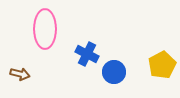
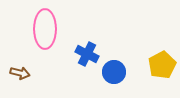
brown arrow: moved 1 px up
